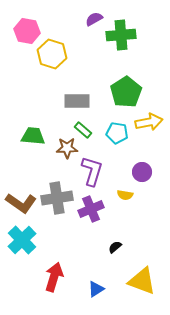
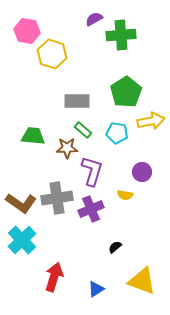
yellow arrow: moved 2 px right, 1 px up
